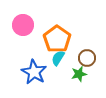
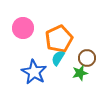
pink circle: moved 3 px down
orange pentagon: moved 2 px right; rotated 12 degrees clockwise
green star: moved 1 px right, 1 px up
